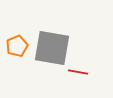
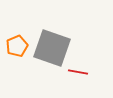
gray square: rotated 9 degrees clockwise
